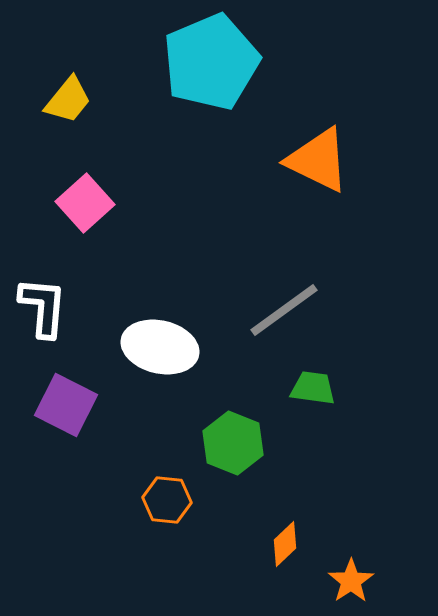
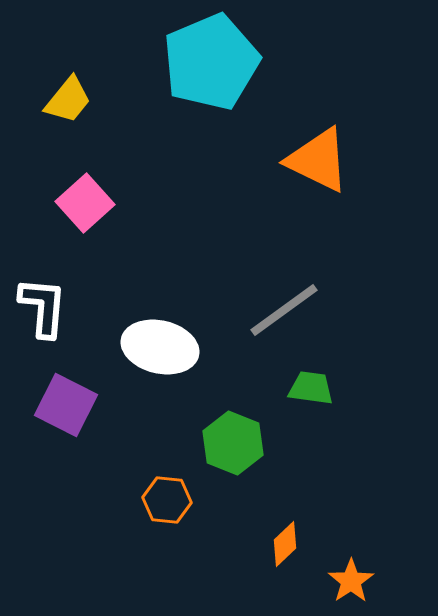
green trapezoid: moved 2 px left
